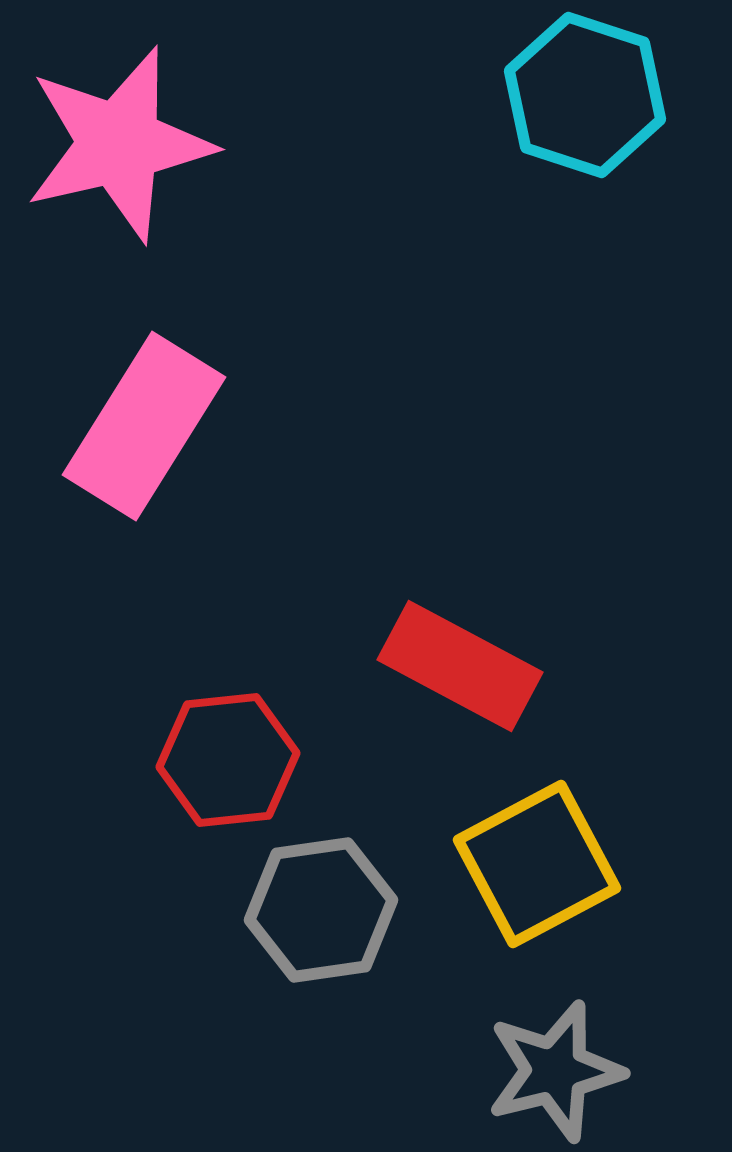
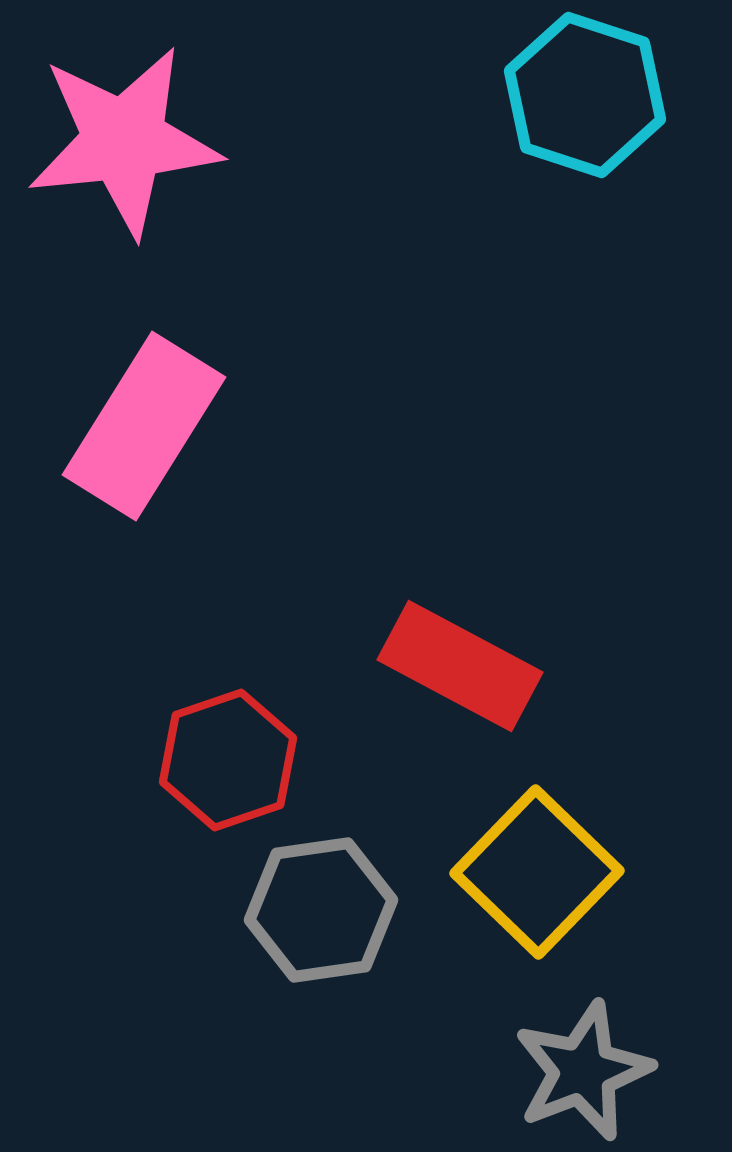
pink star: moved 5 px right, 3 px up; rotated 7 degrees clockwise
red hexagon: rotated 13 degrees counterclockwise
yellow square: moved 8 px down; rotated 18 degrees counterclockwise
gray star: moved 28 px right; rotated 7 degrees counterclockwise
